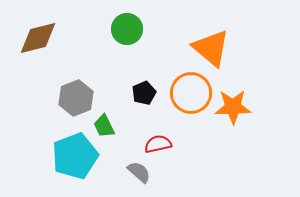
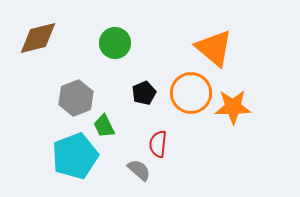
green circle: moved 12 px left, 14 px down
orange triangle: moved 3 px right
red semicircle: rotated 72 degrees counterclockwise
gray semicircle: moved 2 px up
